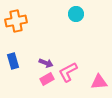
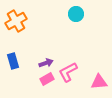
orange cross: rotated 20 degrees counterclockwise
purple arrow: rotated 40 degrees counterclockwise
